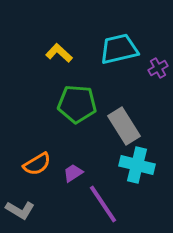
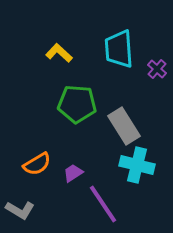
cyan trapezoid: rotated 81 degrees counterclockwise
purple cross: moved 1 px left, 1 px down; rotated 18 degrees counterclockwise
